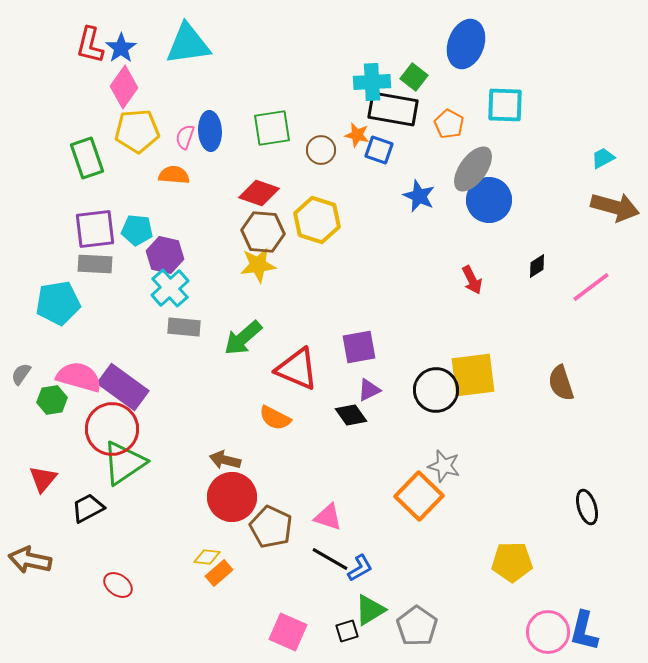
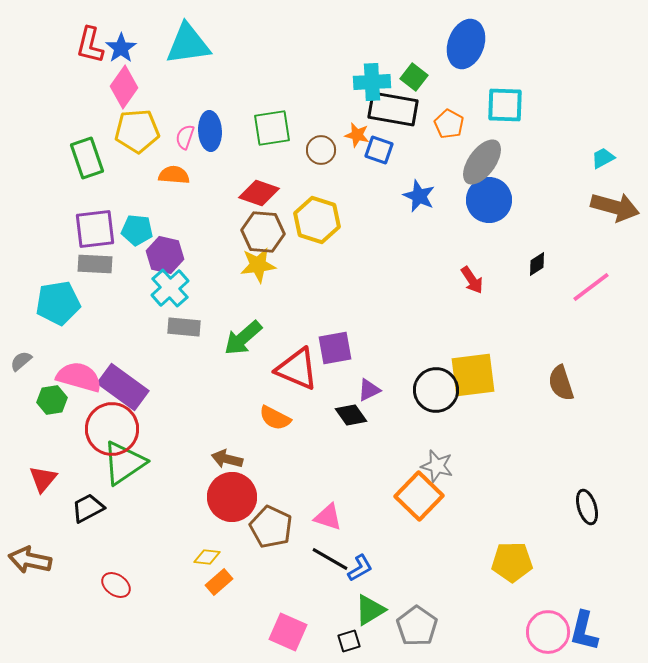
gray ellipse at (473, 169): moved 9 px right, 7 px up
black diamond at (537, 266): moved 2 px up
red arrow at (472, 280): rotated 8 degrees counterclockwise
purple square at (359, 347): moved 24 px left, 1 px down
gray semicircle at (21, 374): moved 13 px up; rotated 15 degrees clockwise
brown arrow at (225, 460): moved 2 px right, 1 px up
gray star at (444, 466): moved 7 px left
orange rectangle at (219, 573): moved 9 px down
red ellipse at (118, 585): moved 2 px left
black square at (347, 631): moved 2 px right, 10 px down
